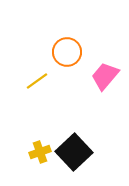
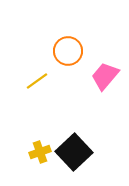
orange circle: moved 1 px right, 1 px up
